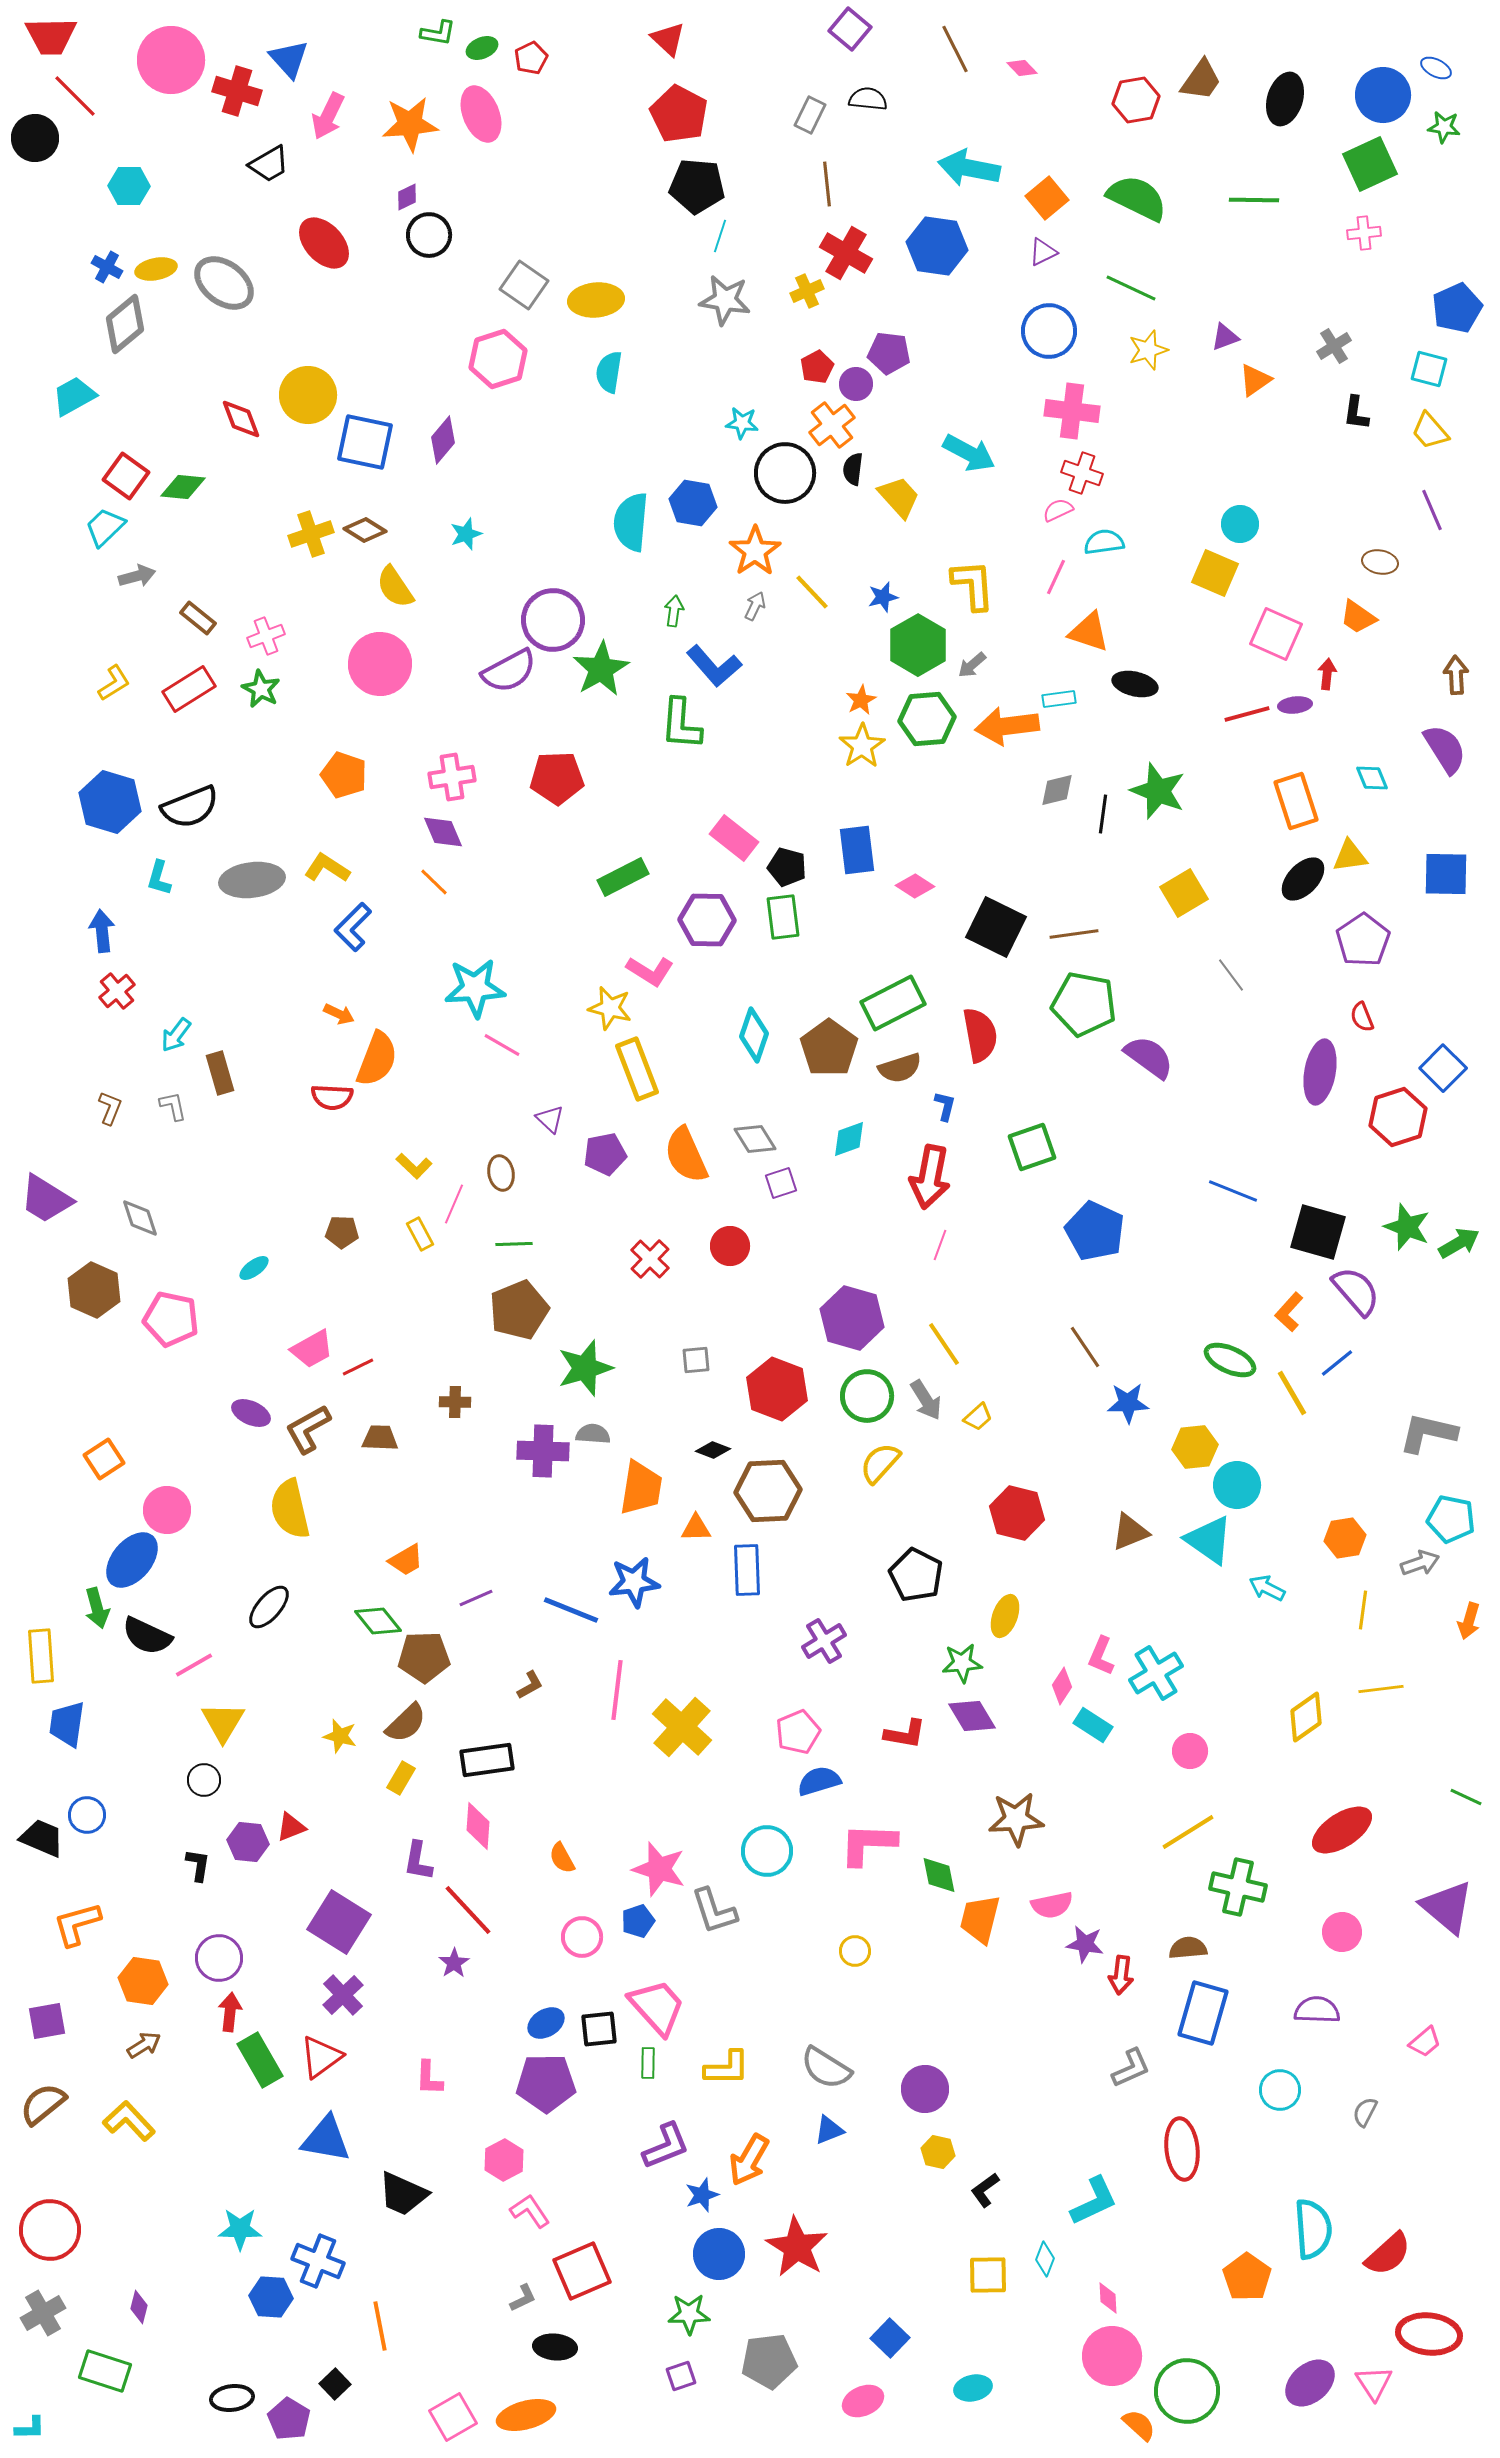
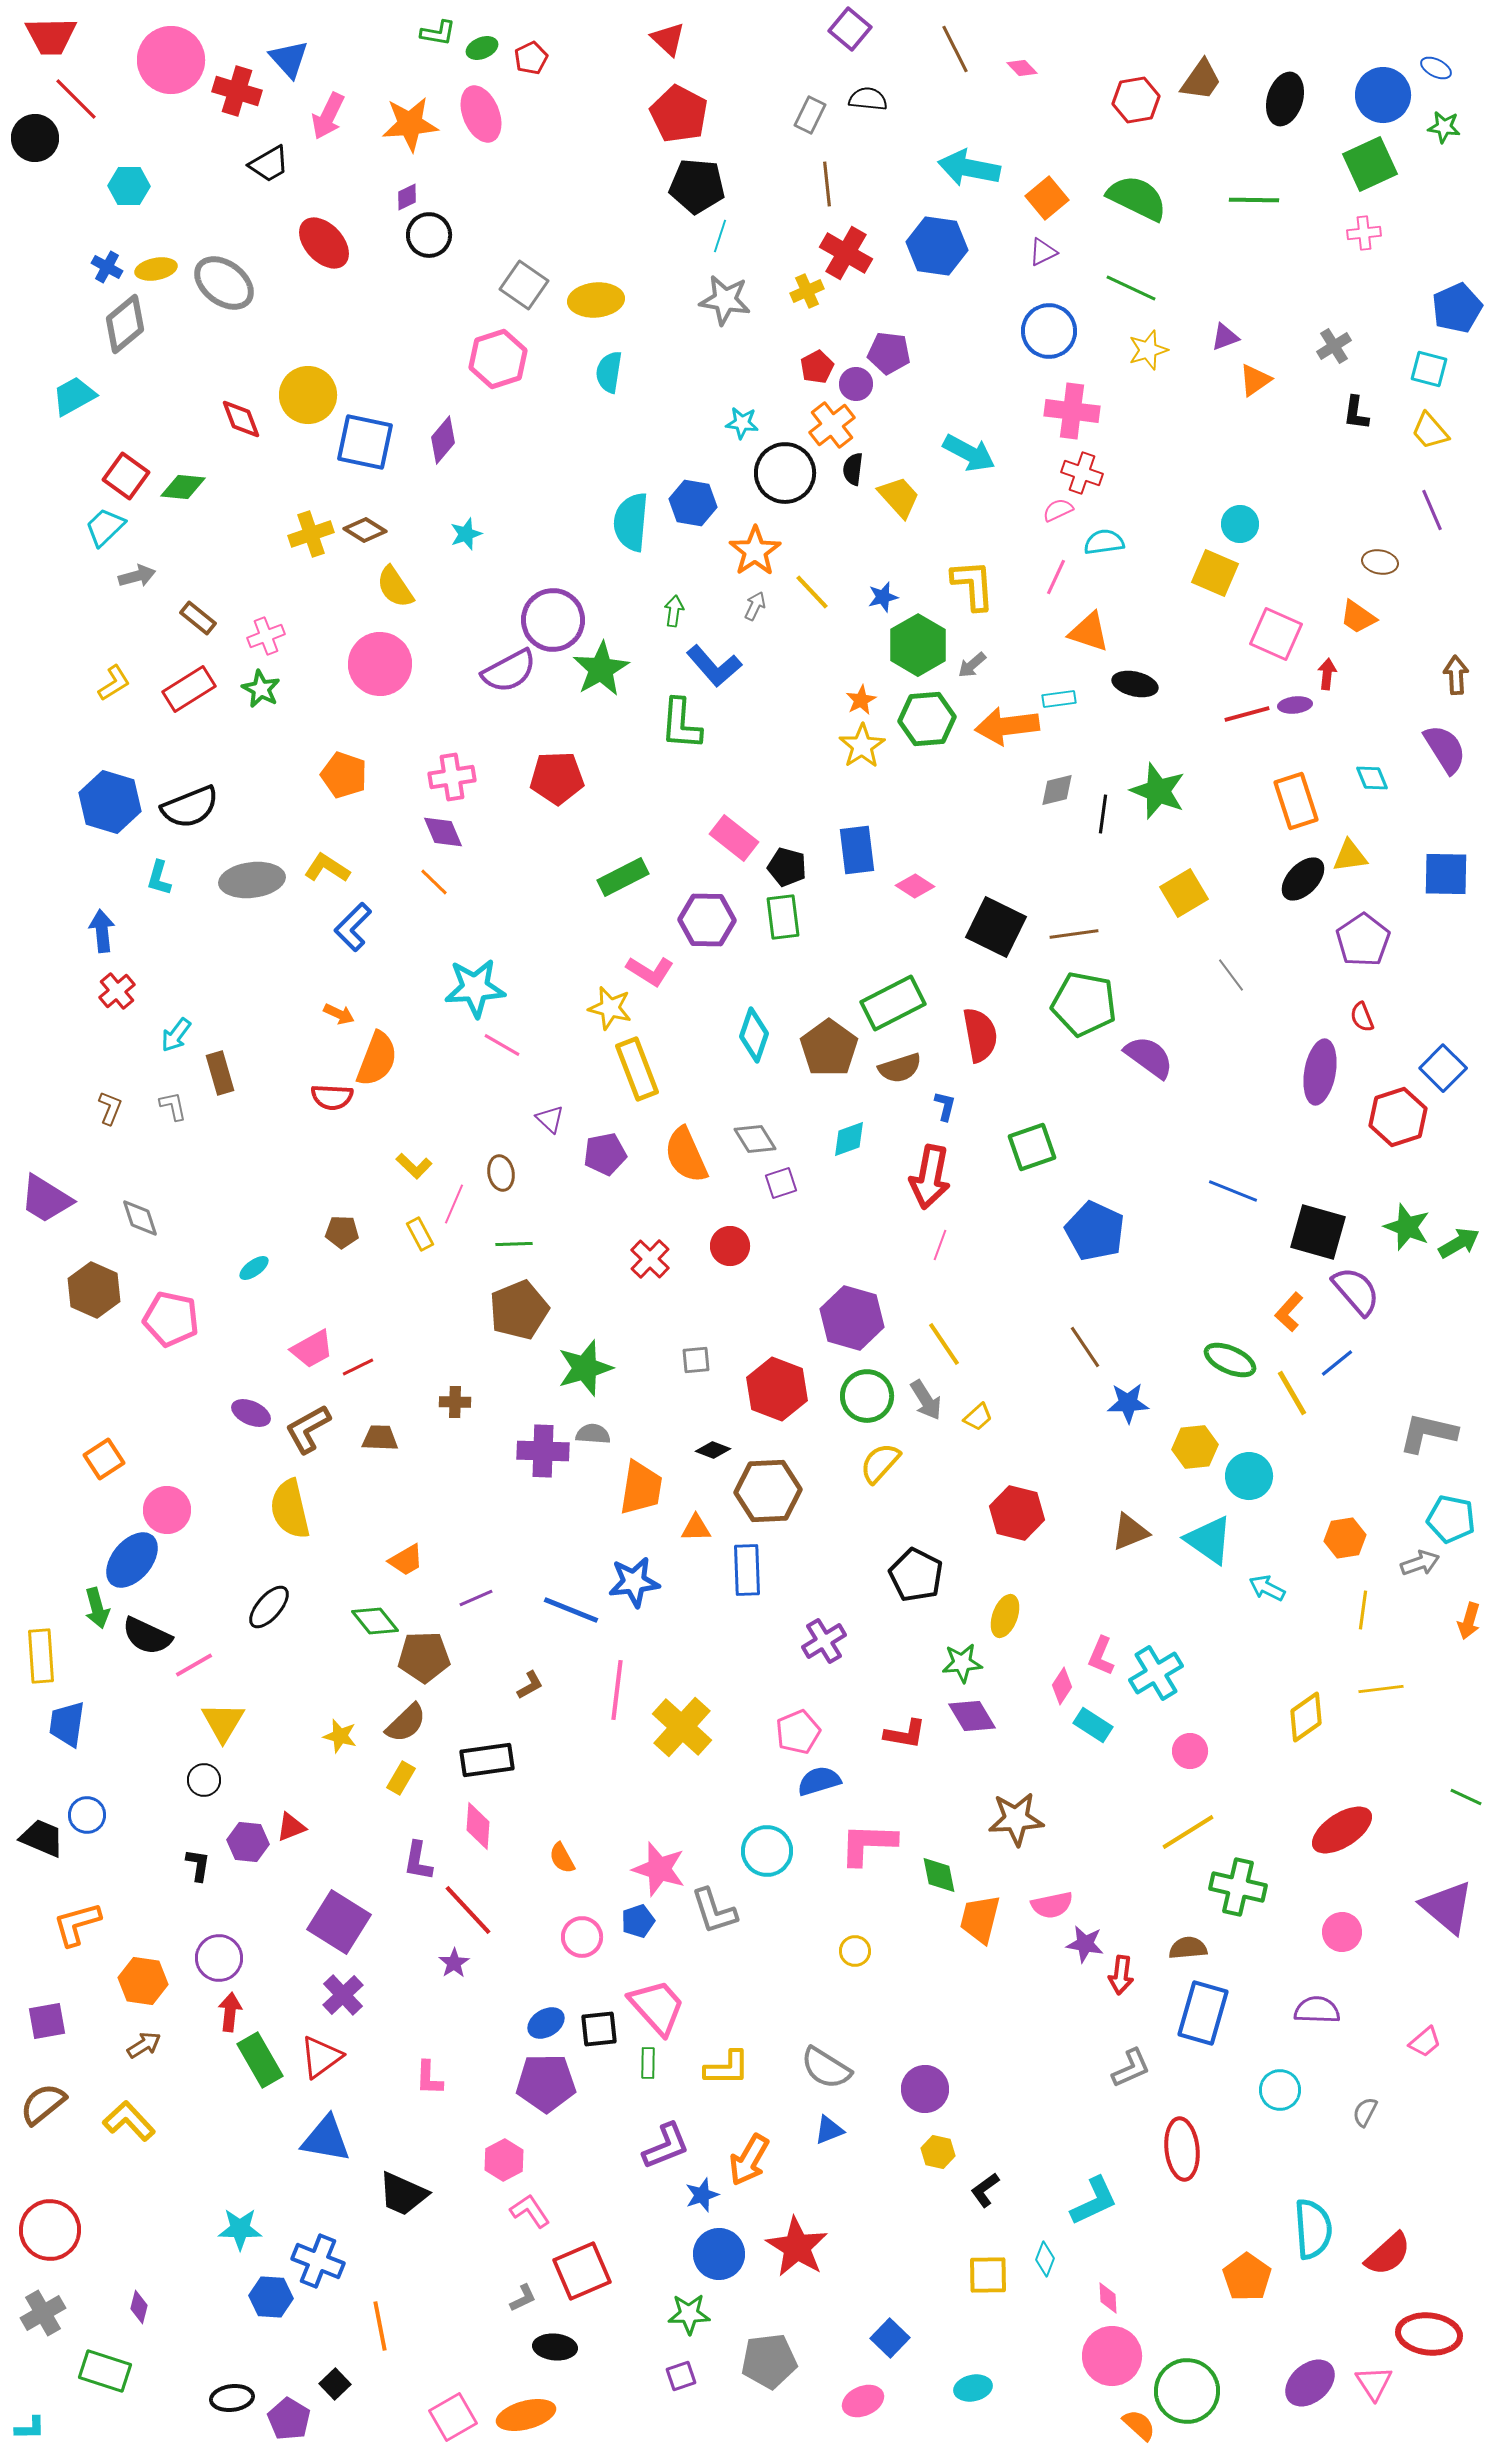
red line at (75, 96): moved 1 px right, 3 px down
cyan circle at (1237, 1485): moved 12 px right, 9 px up
green diamond at (378, 1621): moved 3 px left
